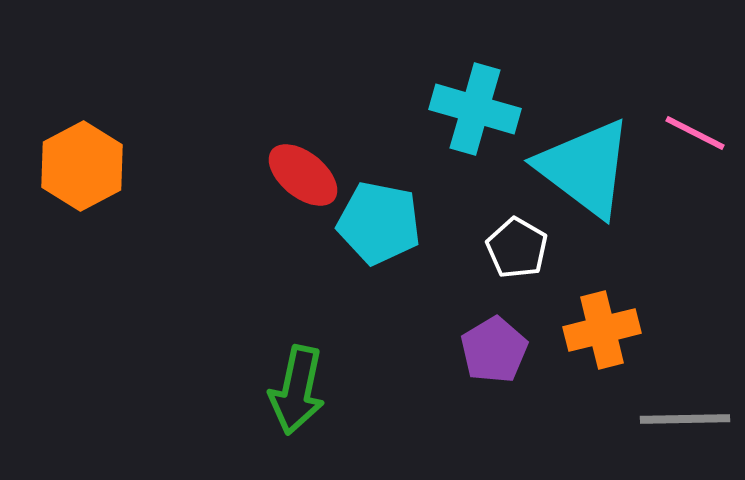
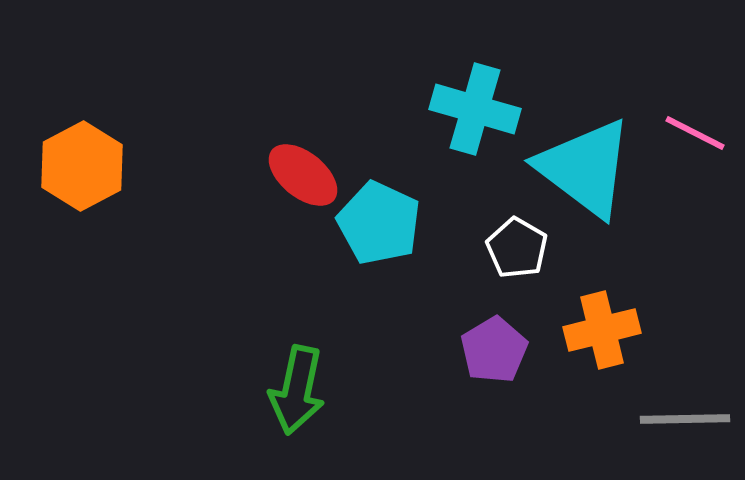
cyan pentagon: rotated 14 degrees clockwise
